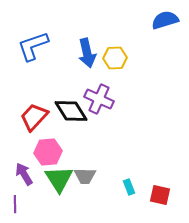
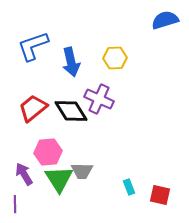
blue arrow: moved 16 px left, 9 px down
red trapezoid: moved 1 px left, 9 px up; rotated 8 degrees clockwise
gray trapezoid: moved 3 px left, 5 px up
